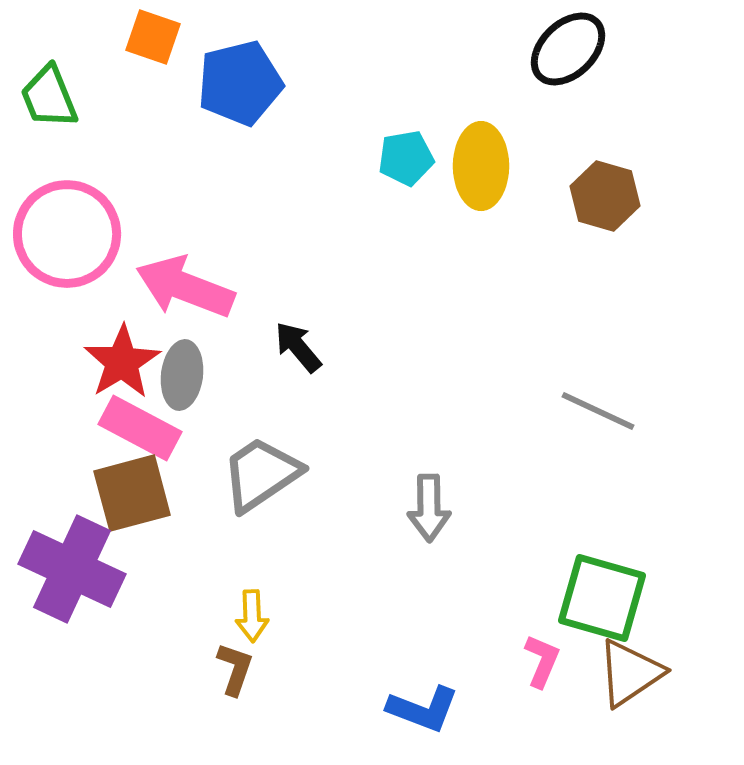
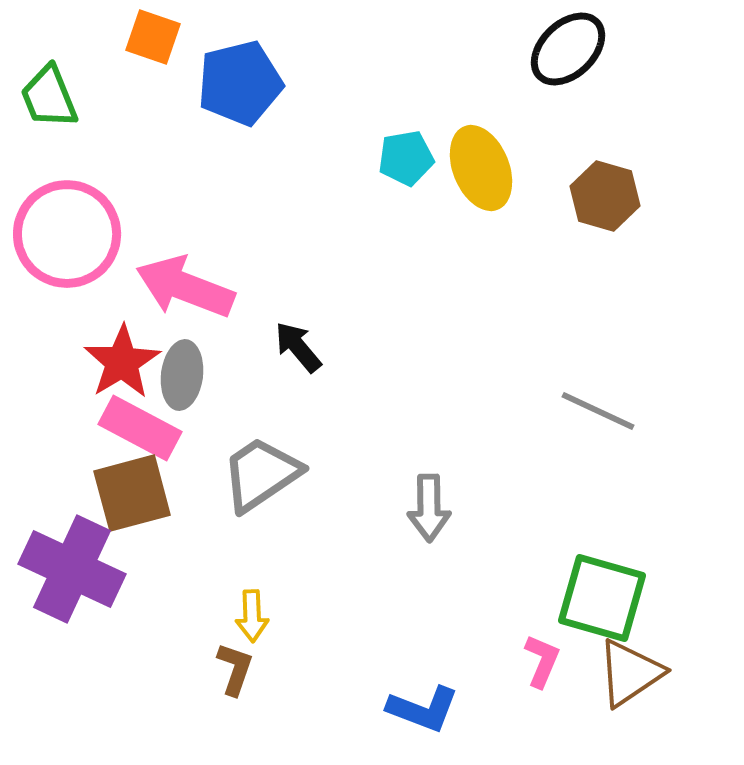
yellow ellipse: moved 2 px down; rotated 22 degrees counterclockwise
